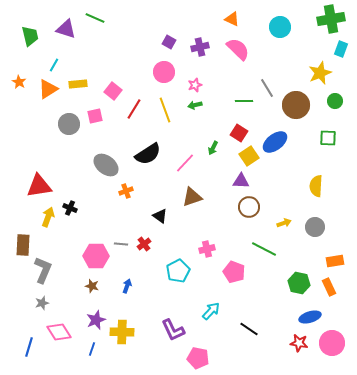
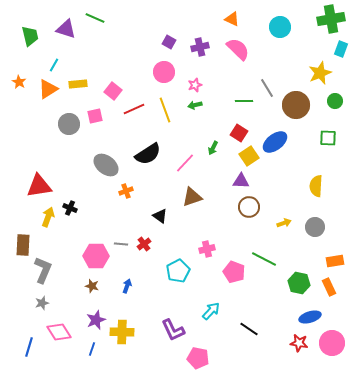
red line at (134, 109): rotated 35 degrees clockwise
green line at (264, 249): moved 10 px down
